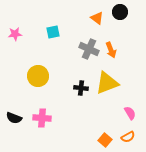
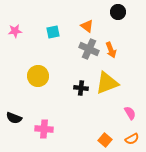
black circle: moved 2 px left
orange triangle: moved 10 px left, 8 px down
pink star: moved 3 px up
pink cross: moved 2 px right, 11 px down
orange semicircle: moved 4 px right, 2 px down
